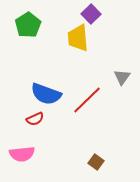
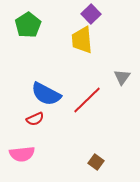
yellow trapezoid: moved 4 px right, 2 px down
blue semicircle: rotated 8 degrees clockwise
